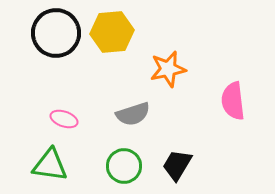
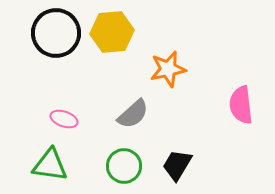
pink semicircle: moved 8 px right, 4 px down
gray semicircle: rotated 24 degrees counterclockwise
